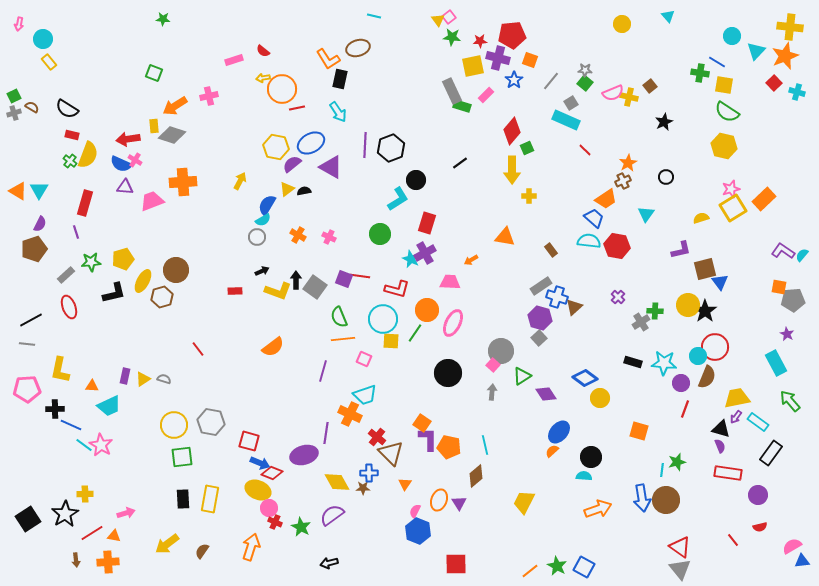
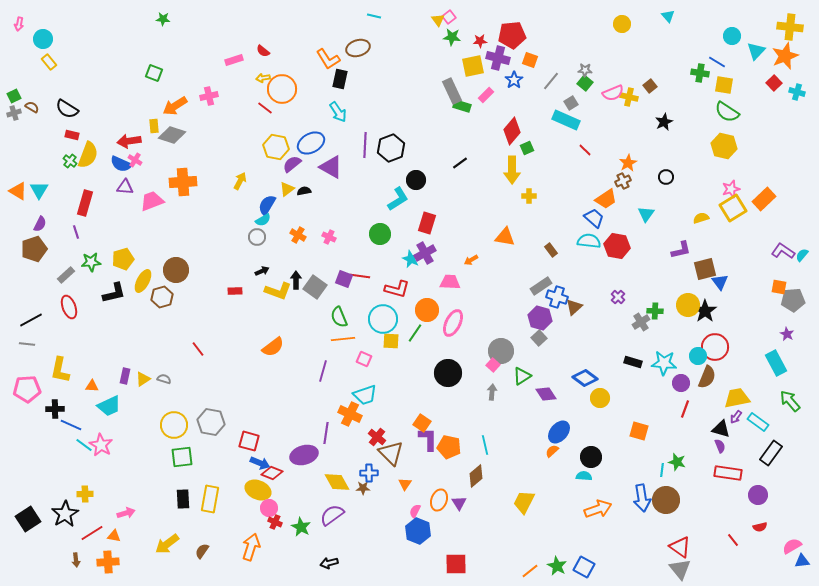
red line at (297, 108): moved 32 px left; rotated 49 degrees clockwise
red arrow at (128, 139): moved 1 px right, 2 px down
green star at (677, 462): rotated 30 degrees clockwise
